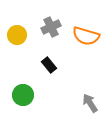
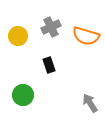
yellow circle: moved 1 px right, 1 px down
black rectangle: rotated 21 degrees clockwise
